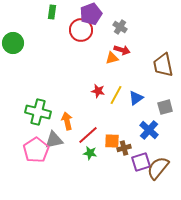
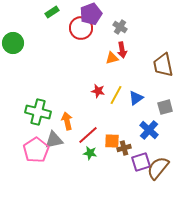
green rectangle: rotated 48 degrees clockwise
red circle: moved 2 px up
red arrow: rotated 63 degrees clockwise
